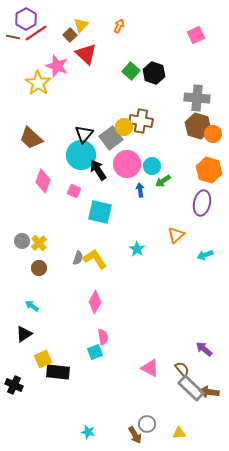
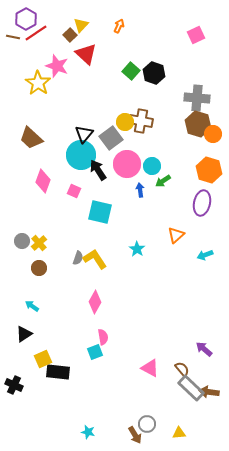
brown hexagon at (198, 126): moved 2 px up
yellow circle at (124, 127): moved 1 px right, 5 px up
